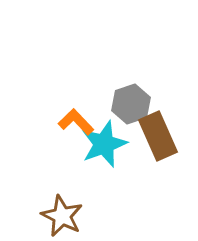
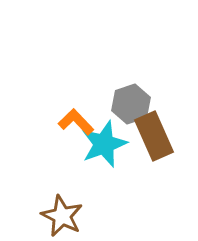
brown rectangle: moved 4 px left
